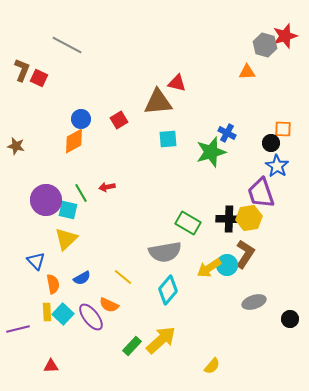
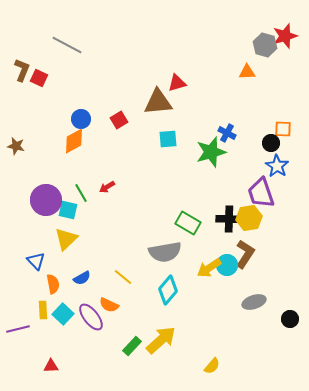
red triangle at (177, 83): rotated 30 degrees counterclockwise
red arrow at (107, 187): rotated 21 degrees counterclockwise
yellow rectangle at (47, 312): moved 4 px left, 2 px up
